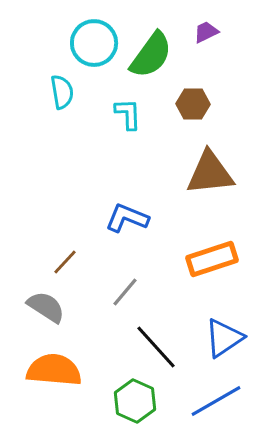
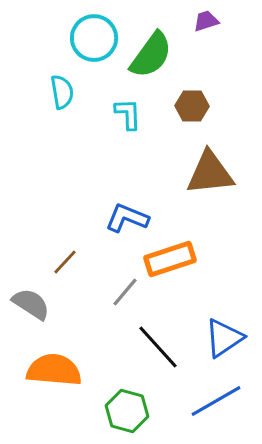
purple trapezoid: moved 11 px up; rotated 8 degrees clockwise
cyan circle: moved 5 px up
brown hexagon: moved 1 px left, 2 px down
orange rectangle: moved 42 px left
gray semicircle: moved 15 px left, 3 px up
black line: moved 2 px right
green hexagon: moved 8 px left, 10 px down; rotated 9 degrees counterclockwise
